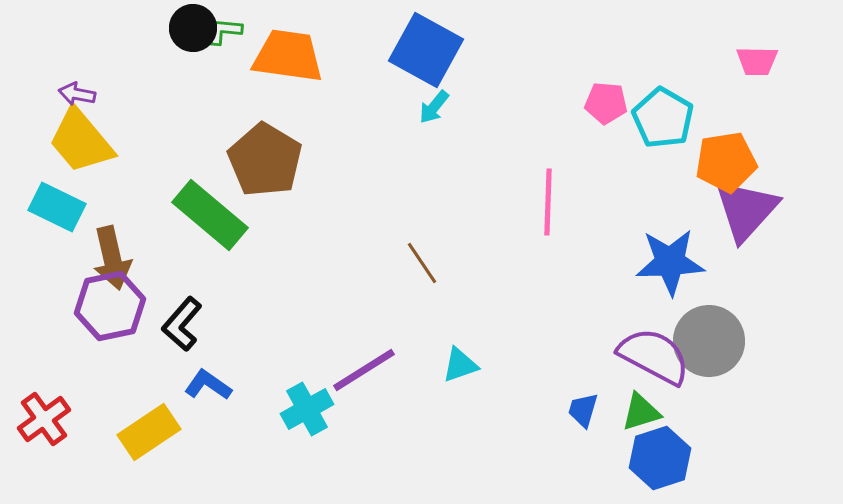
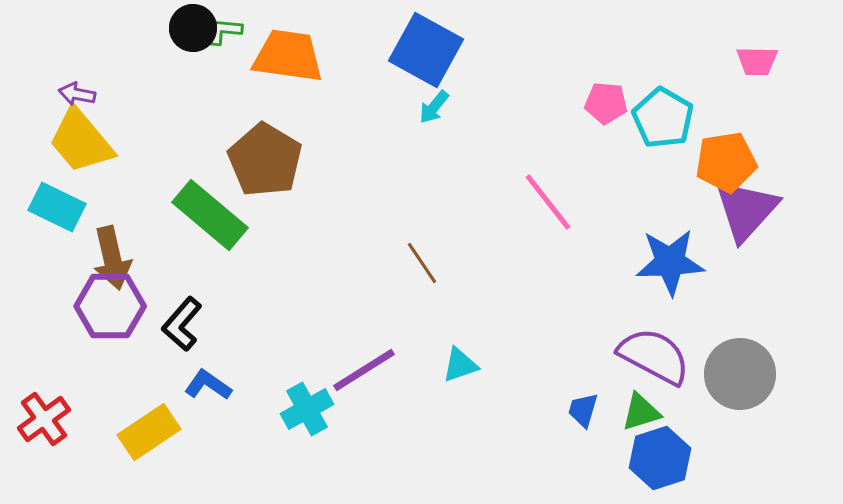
pink line: rotated 40 degrees counterclockwise
purple hexagon: rotated 12 degrees clockwise
gray circle: moved 31 px right, 33 px down
